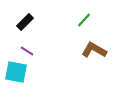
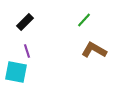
purple line: rotated 40 degrees clockwise
